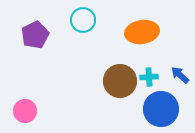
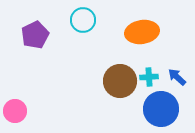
blue arrow: moved 3 px left, 2 px down
pink circle: moved 10 px left
